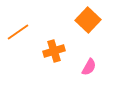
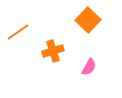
orange cross: moved 1 px left
